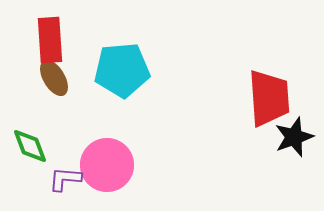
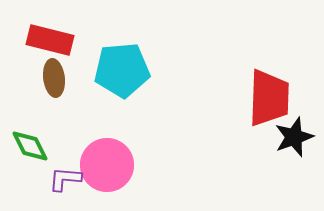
red rectangle: rotated 72 degrees counterclockwise
brown ellipse: rotated 24 degrees clockwise
red trapezoid: rotated 6 degrees clockwise
green diamond: rotated 6 degrees counterclockwise
